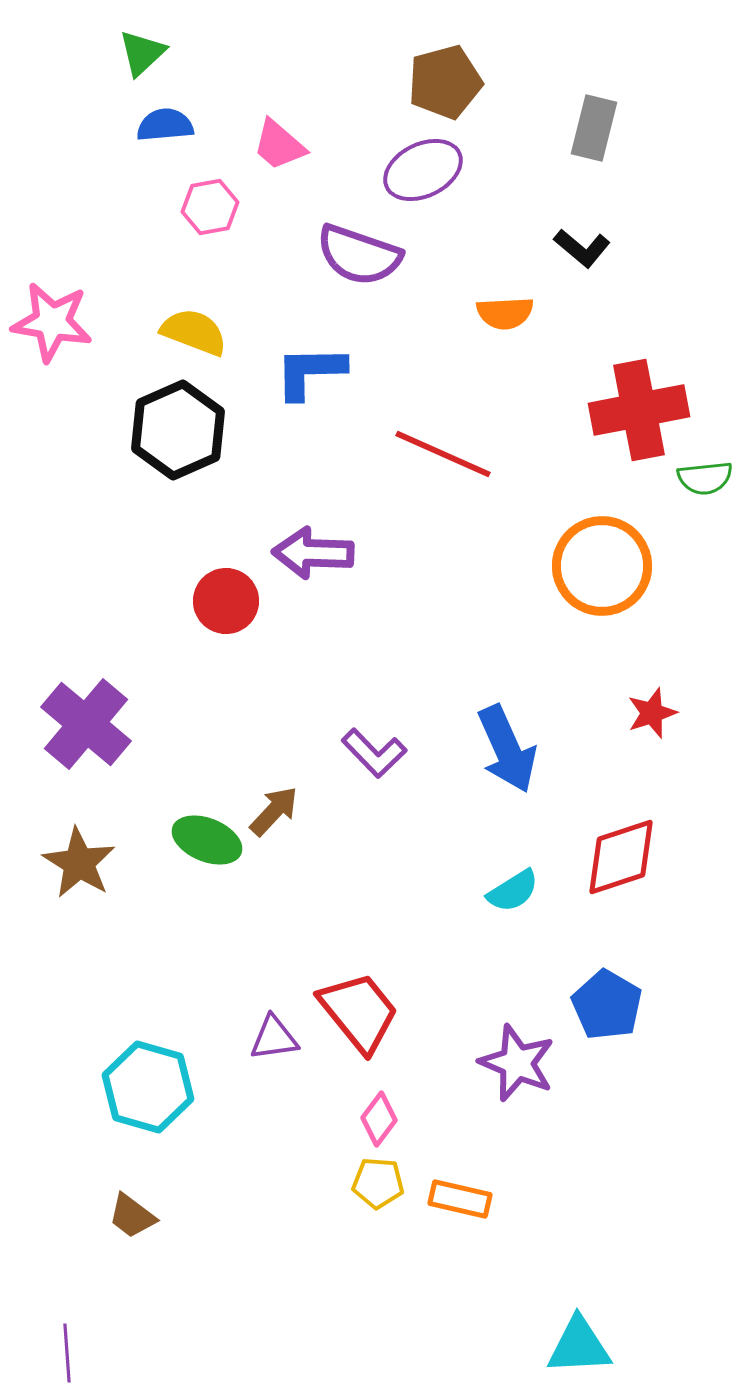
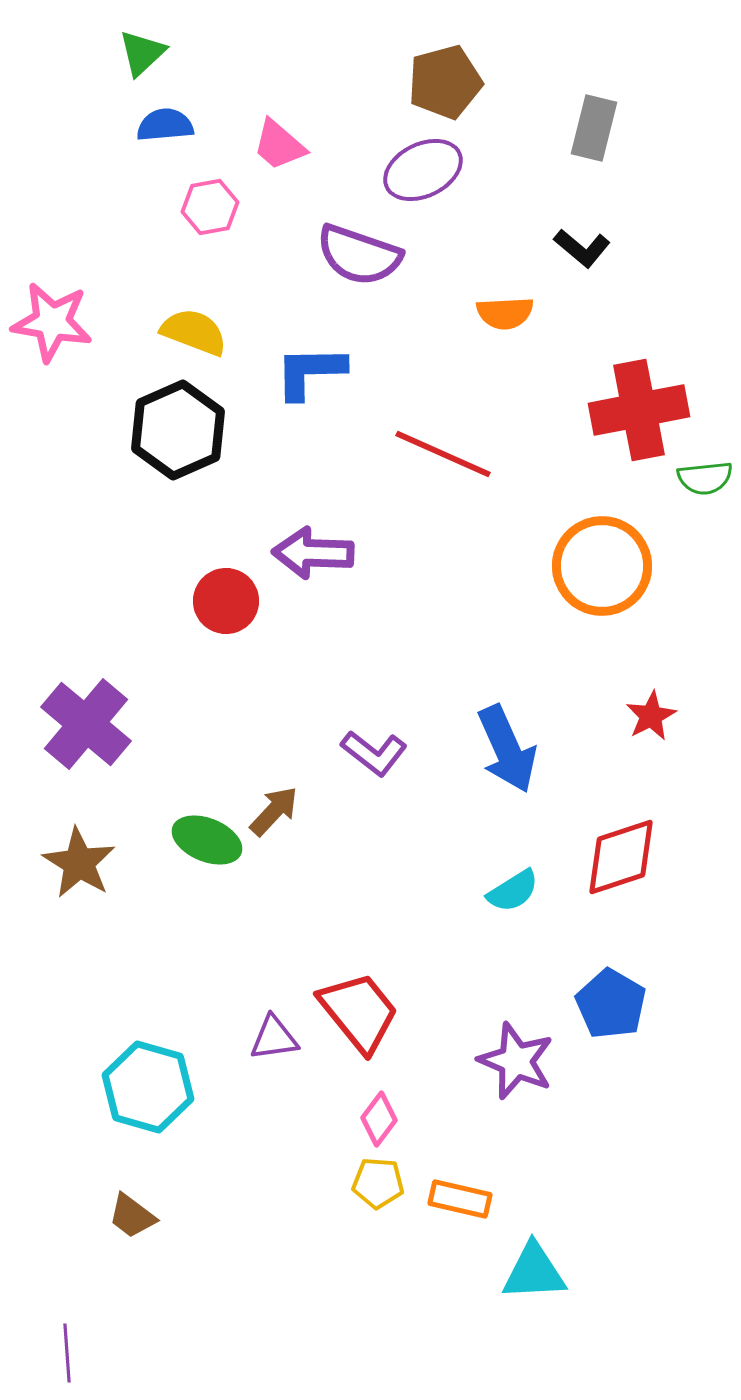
red star: moved 1 px left, 3 px down; rotated 9 degrees counterclockwise
purple L-shape: rotated 8 degrees counterclockwise
blue pentagon: moved 4 px right, 1 px up
purple star: moved 1 px left, 2 px up
cyan triangle: moved 45 px left, 74 px up
